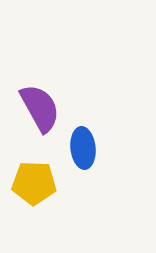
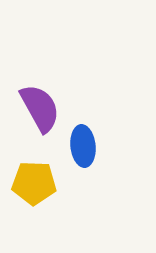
blue ellipse: moved 2 px up
